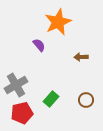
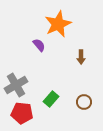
orange star: moved 2 px down
brown arrow: rotated 88 degrees counterclockwise
brown circle: moved 2 px left, 2 px down
red pentagon: rotated 20 degrees clockwise
